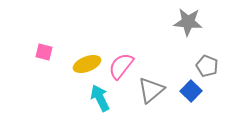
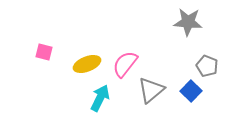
pink semicircle: moved 4 px right, 2 px up
cyan arrow: rotated 52 degrees clockwise
